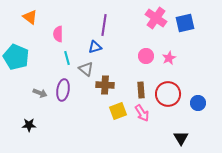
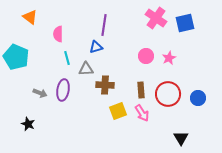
blue triangle: moved 1 px right
gray triangle: rotated 42 degrees counterclockwise
blue circle: moved 5 px up
black star: moved 1 px left, 1 px up; rotated 24 degrees clockwise
